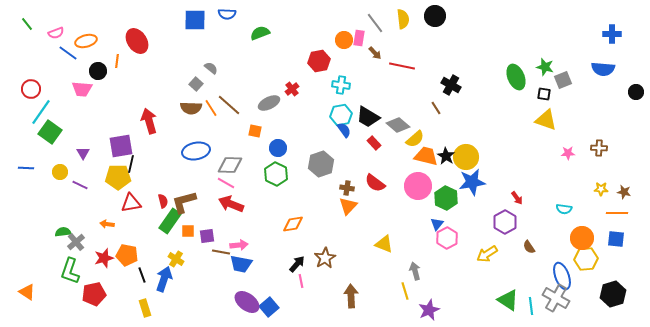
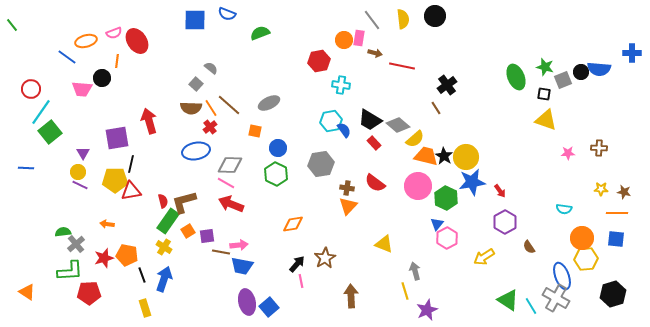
blue semicircle at (227, 14): rotated 18 degrees clockwise
gray line at (375, 23): moved 3 px left, 3 px up
green line at (27, 24): moved 15 px left, 1 px down
pink semicircle at (56, 33): moved 58 px right
blue cross at (612, 34): moved 20 px right, 19 px down
blue line at (68, 53): moved 1 px left, 4 px down
brown arrow at (375, 53): rotated 32 degrees counterclockwise
blue semicircle at (603, 69): moved 4 px left
black circle at (98, 71): moved 4 px right, 7 px down
black cross at (451, 85): moved 4 px left; rotated 24 degrees clockwise
red cross at (292, 89): moved 82 px left, 38 px down
black circle at (636, 92): moved 55 px left, 20 px up
cyan hexagon at (341, 115): moved 10 px left, 6 px down
black trapezoid at (368, 117): moved 2 px right, 3 px down
green square at (50, 132): rotated 15 degrees clockwise
purple square at (121, 146): moved 4 px left, 8 px up
black star at (446, 156): moved 2 px left
gray hexagon at (321, 164): rotated 10 degrees clockwise
yellow circle at (60, 172): moved 18 px right
yellow pentagon at (118, 177): moved 3 px left, 3 px down
red arrow at (517, 198): moved 17 px left, 7 px up
red triangle at (131, 203): moved 12 px up
green rectangle at (170, 221): moved 2 px left
orange square at (188, 231): rotated 32 degrees counterclockwise
gray cross at (76, 242): moved 2 px down
yellow arrow at (487, 254): moved 3 px left, 3 px down
yellow cross at (176, 259): moved 12 px left, 12 px up
blue trapezoid at (241, 264): moved 1 px right, 2 px down
green L-shape at (70, 271): rotated 112 degrees counterclockwise
red pentagon at (94, 294): moved 5 px left, 1 px up; rotated 10 degrees clockwise
purple ellipse at (247, 302): rotated 40 degrees clockwise
cyan line at (531, 306): rotated 24 degrees counterclockwise
purple star at (429, 310): moved 2 px left
